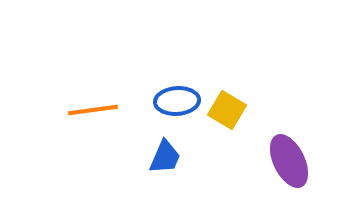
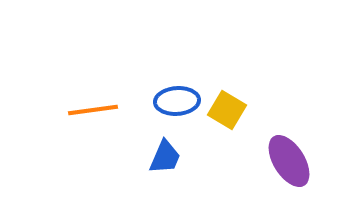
purple ellipse: rotated 6 degrees counterclockwise
